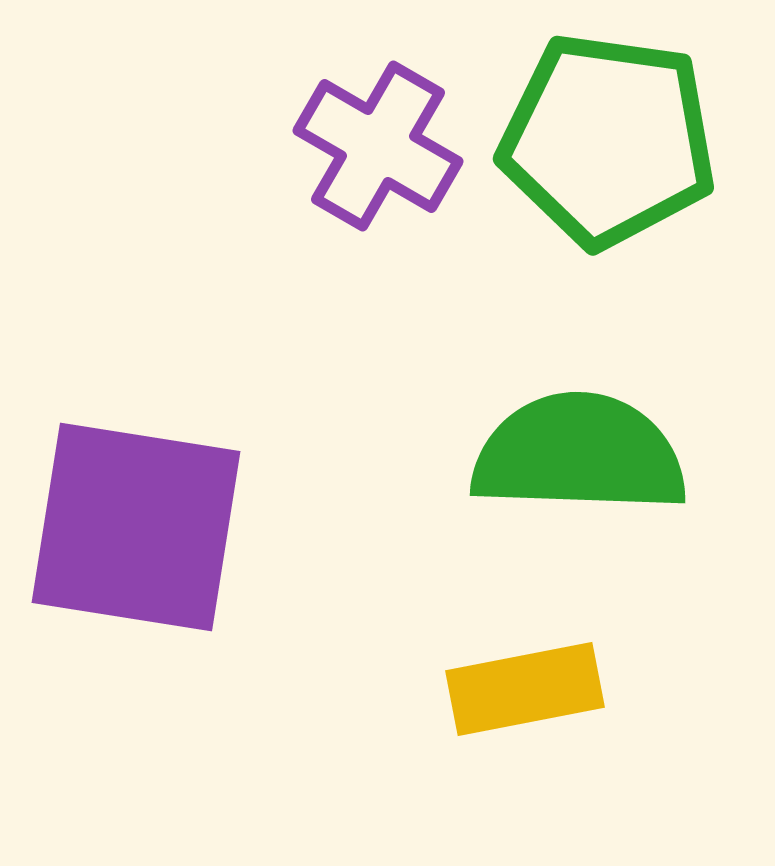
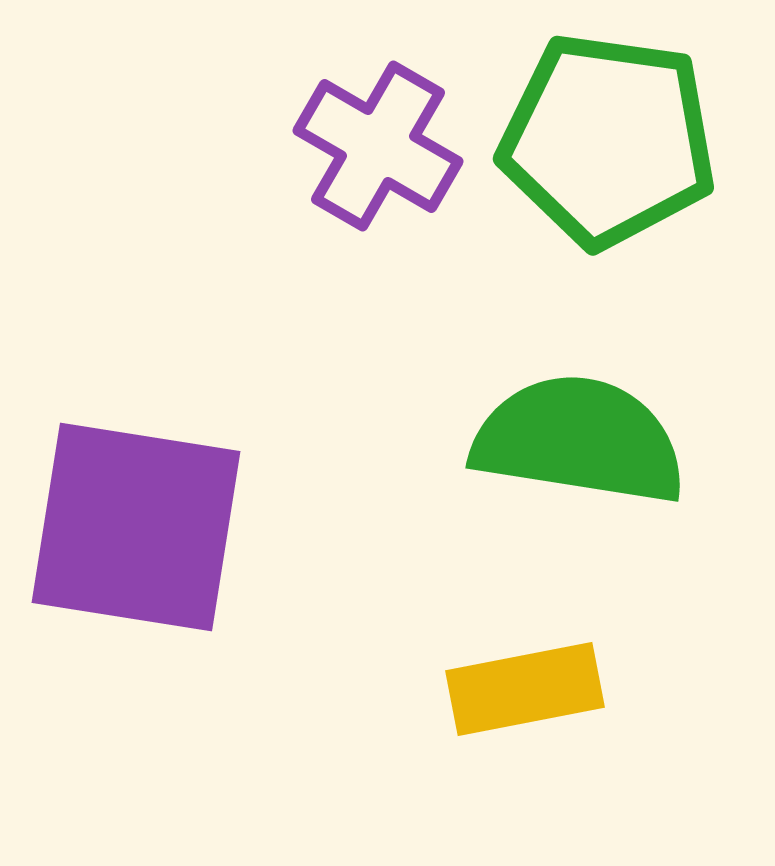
green semicircle: moved 14 px up; rotated 7 degrees clockwise
